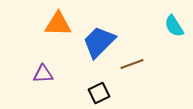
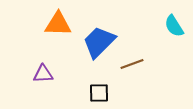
black square: rotated 25 degrees clockwise
